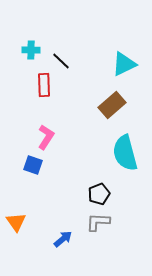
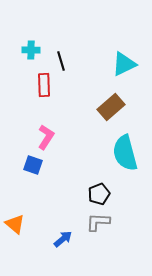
black line: rotated 30 degrees clockwise
brown rectangle: moved 1 px left, 2 px down
orange triangle: moved 1 px left, 2 px down; rotated 15 degrees counterclockwise
